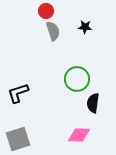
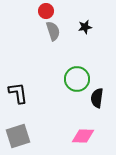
black star: rotated 16 degrees counterclockwise
black L-shape: rotated 100 degrees clockwise
black semicircle: moved 4 px right, 5 px up
pink diamond: moved 4 px right, 1 px down
gray square: moved 3 px up
